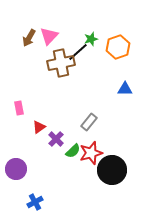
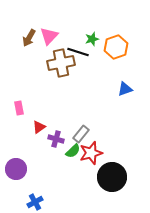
green star: moved 1 px right
orange hexagon: moved 2 px left
black line: rotated 60 degrees clockwise
blue triangle: rotated 21 degrees counterclockwise
gray rectangle: moved 8 px left, 12 px down
purple cross: rotated 28 degrees counterclockwise
black circle: moved 7 px down
